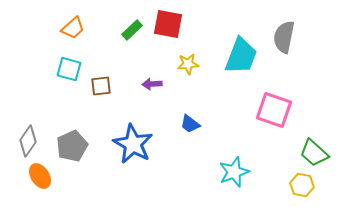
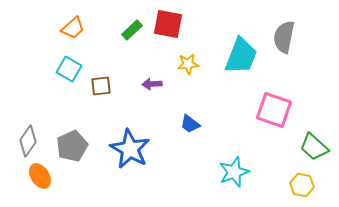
cyan square: rotated 15 degrees clockwise
blue star: moved 3 px left, 5 px down
green trapezoid: moved 6 px up
